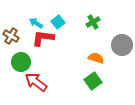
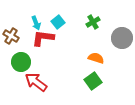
cyan arrow: rotated 144 degrees counterclockwise
gray circle: moved 7 px up
